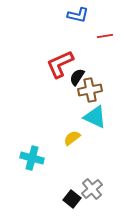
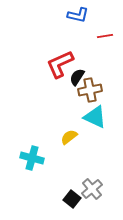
yellow semicircle: moved 3 px left, 1 px up
